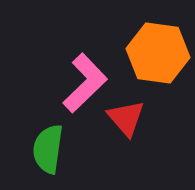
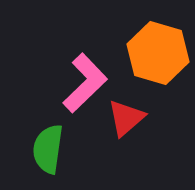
orange hexagon: rotated 8 degrees clockwise
red triangle: rotated 30 degrees clockwise
